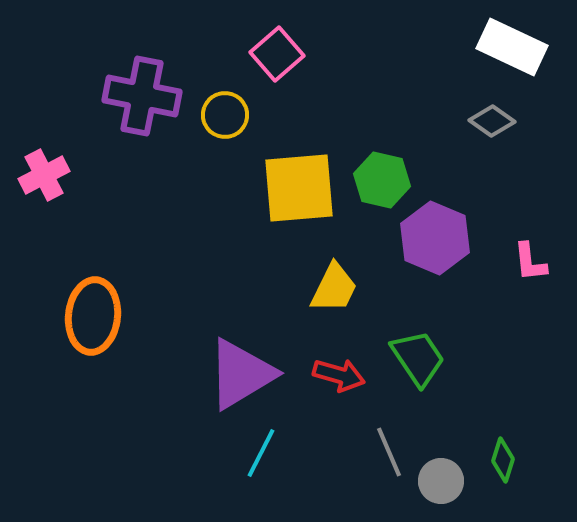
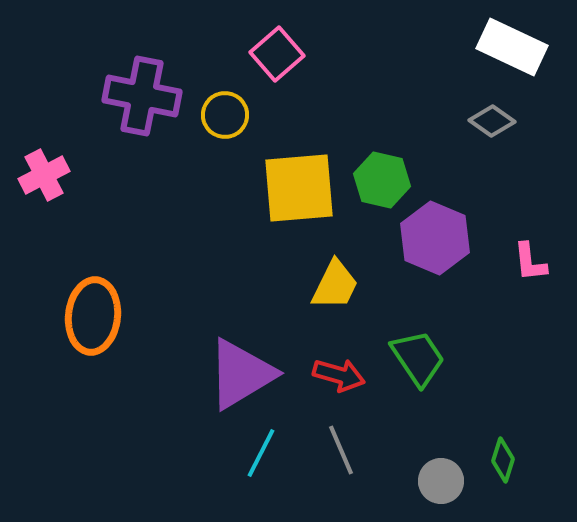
yellow trapezoid: moved 1 px right, 3 px up
gray line: moved 48 px left, 2 px up
